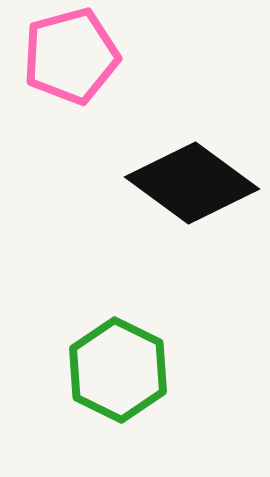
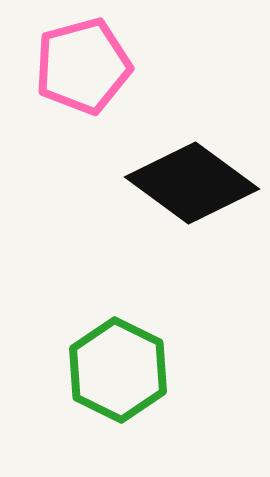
pink pentagon: moved 12 px right, 10 px down
